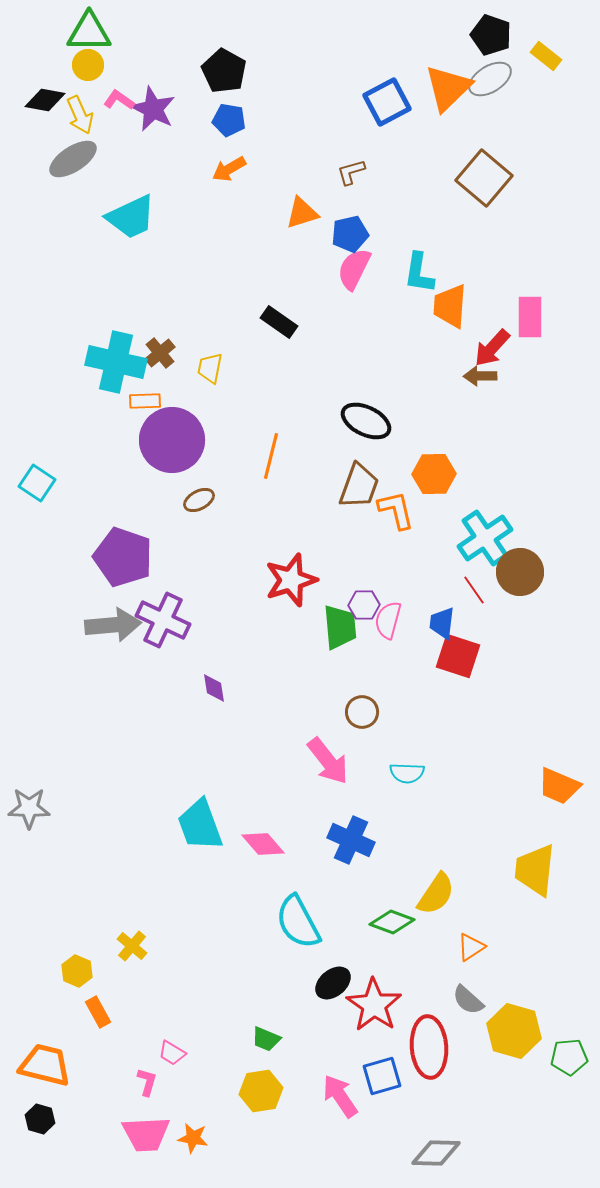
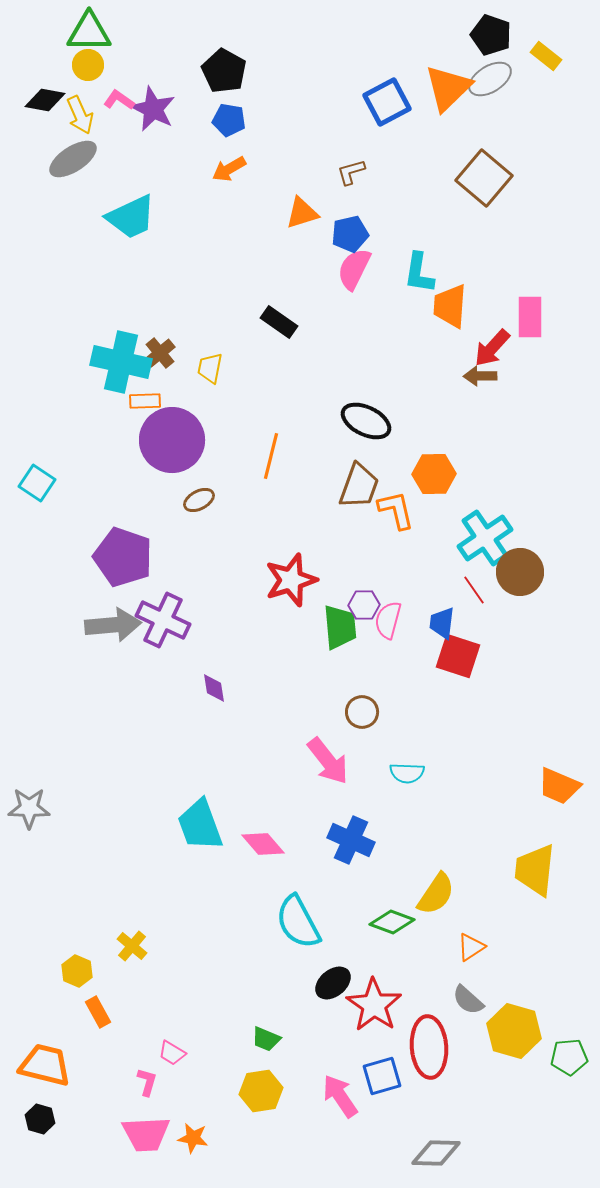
cyan cross at (116, 362): moved 5 px right
